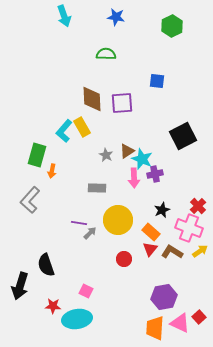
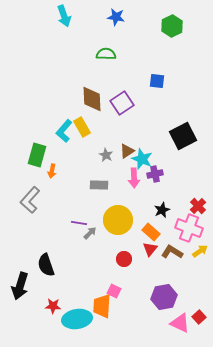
purple square: rotated 30 degrees counterclockwise
gray rectangle: moved 2 px right, 3 px up
pink square: moved 28 px right
orange trapezoid: moved 53 px left, 22 px up
